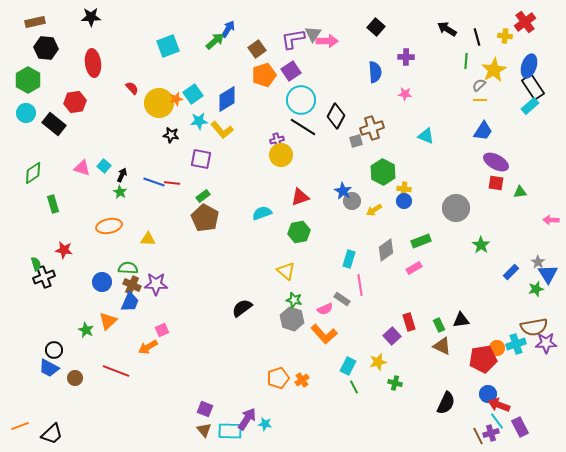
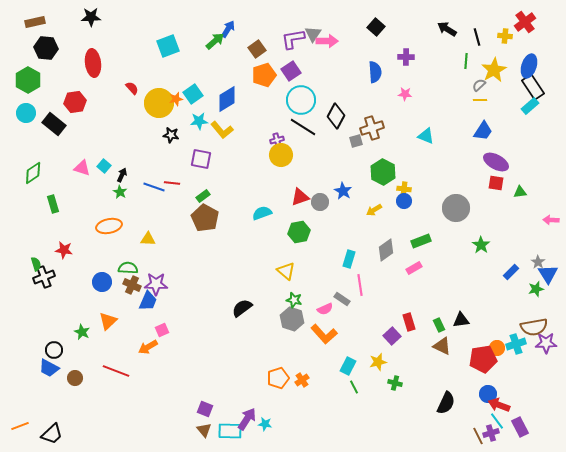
blue line at (154, 182): moved 5 px down
gray circle at (352, 201): moved 32 px left, 1 px down
blue trapezoid at (130, 302): moved 18 px right, 1 px up
green star at (86, 330): moved 4 px left, 2 px down
